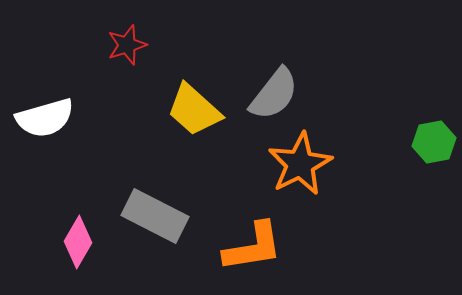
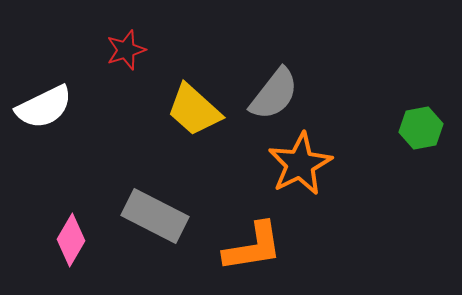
red star: moved 1 px left, 5 px down
white semicircle: moved 1 px left, 11 px up; rotated 10 degrees counterclockwise
green hexagon: moved 13 px left, 14 px up
pink diamond: moved 7 px left, 2 px up
